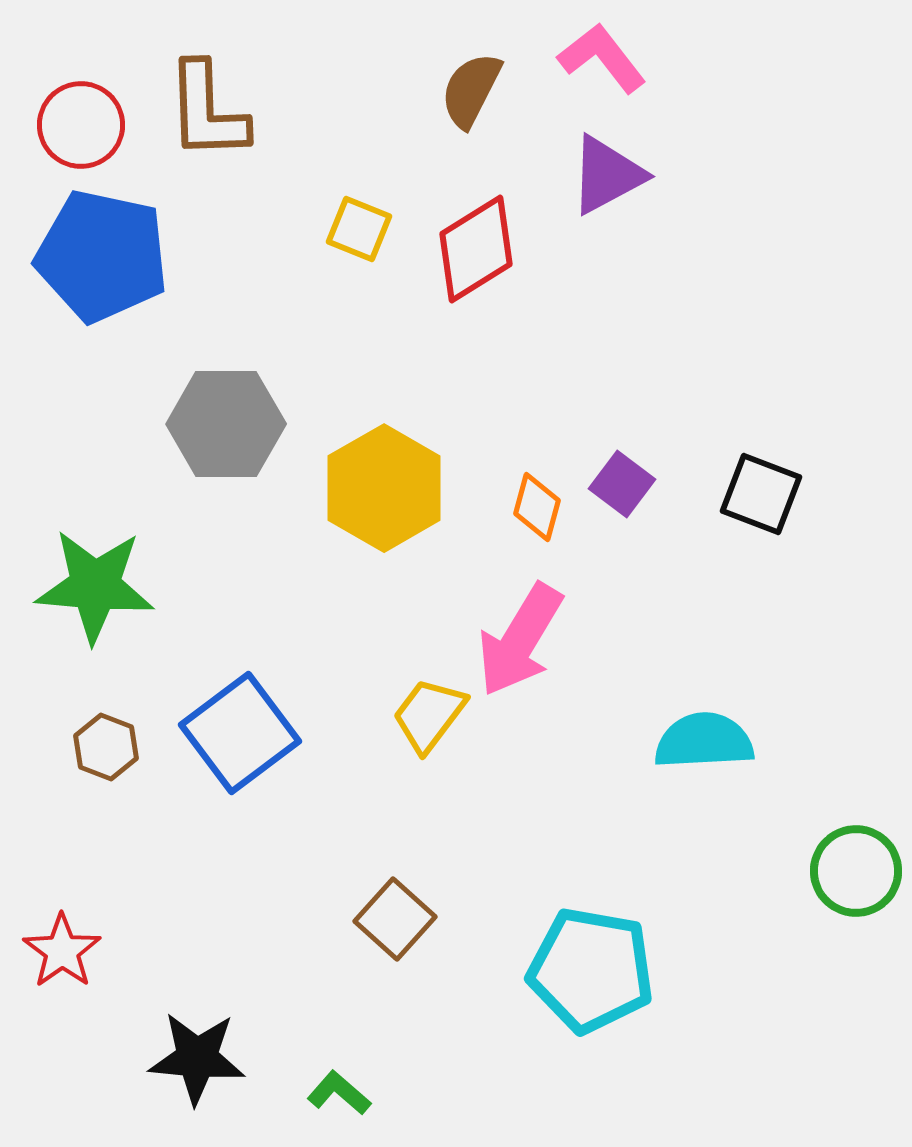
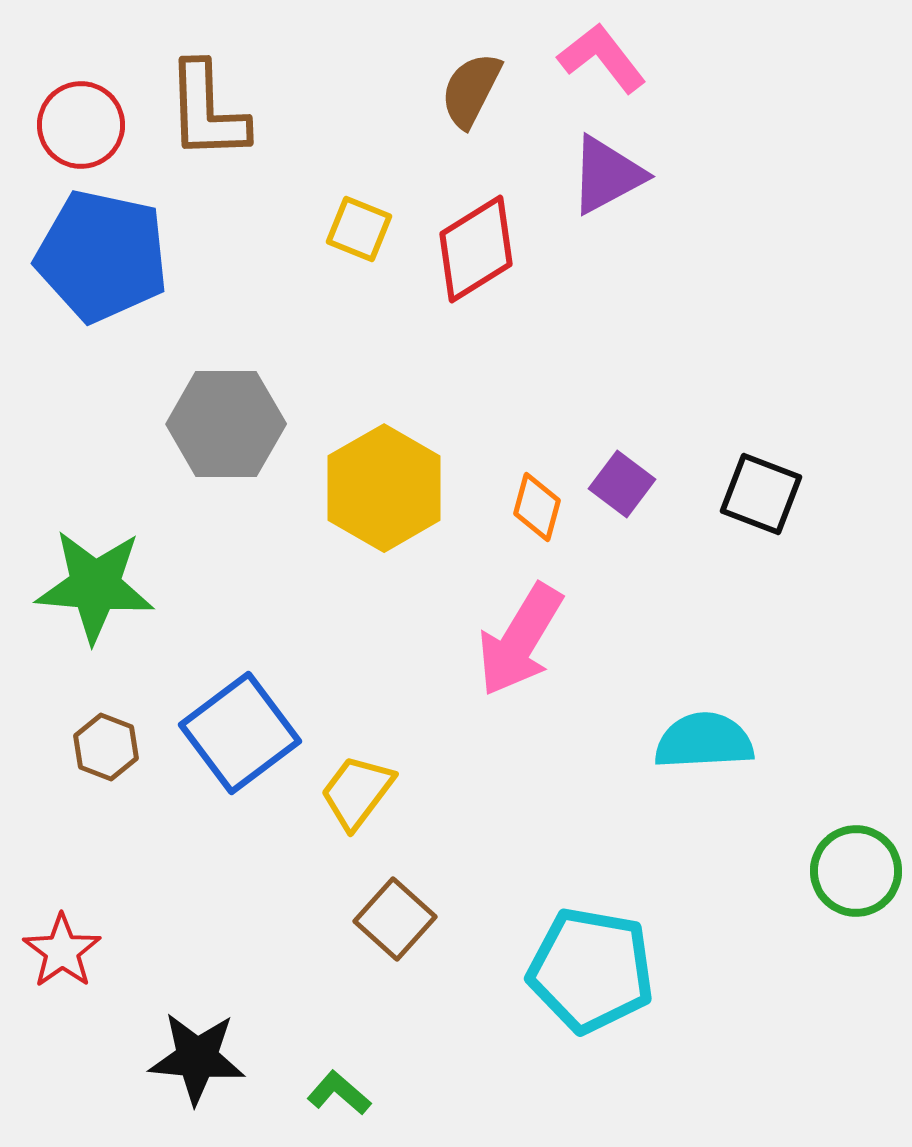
yellow trapezoid: moved 72 px left, 77 px down
